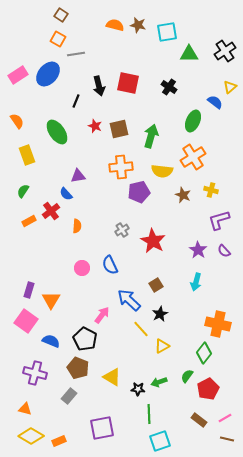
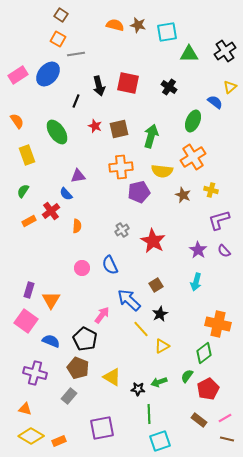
green diamond at (204, 353): rotated 15 degrees clockwise
